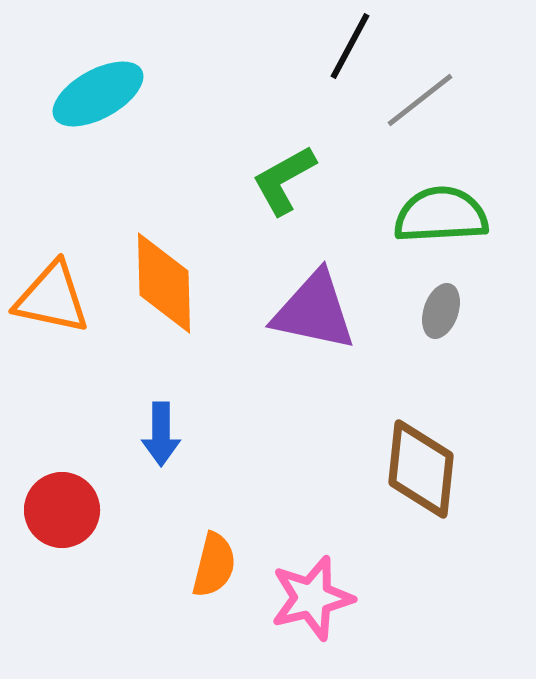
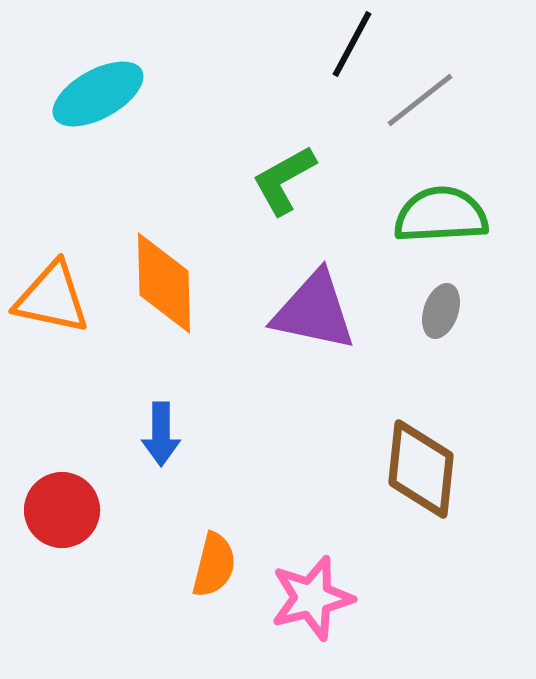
black line: moved 2 px right, 2 px up
